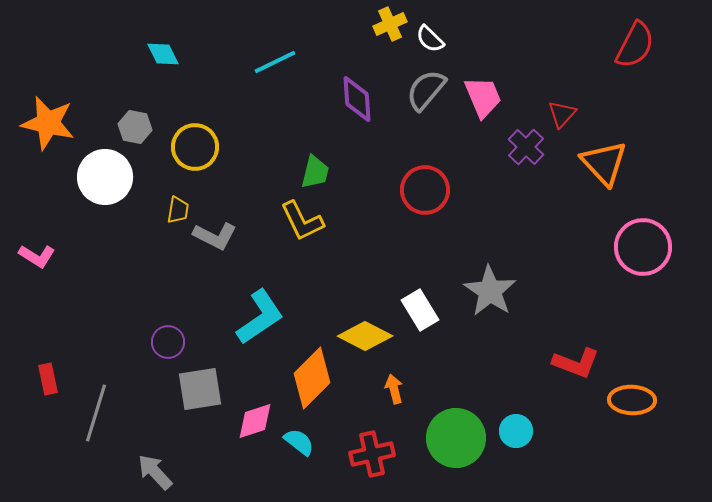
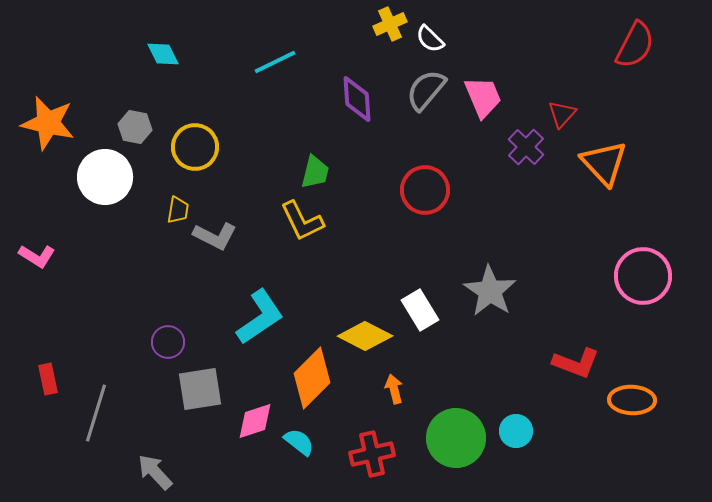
pink circle: moved 29 px down
